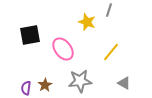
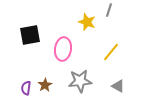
pink ellipse: rotated 45 degrees clockwise
gray triangle: moved 6 px left, 3 px down
